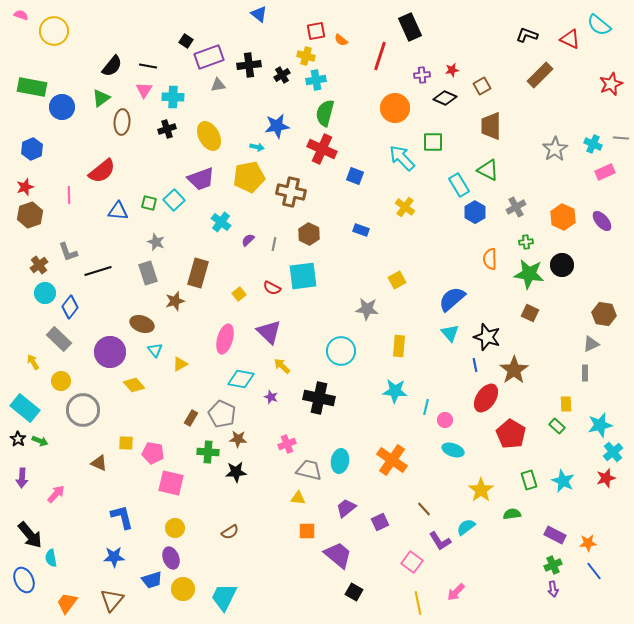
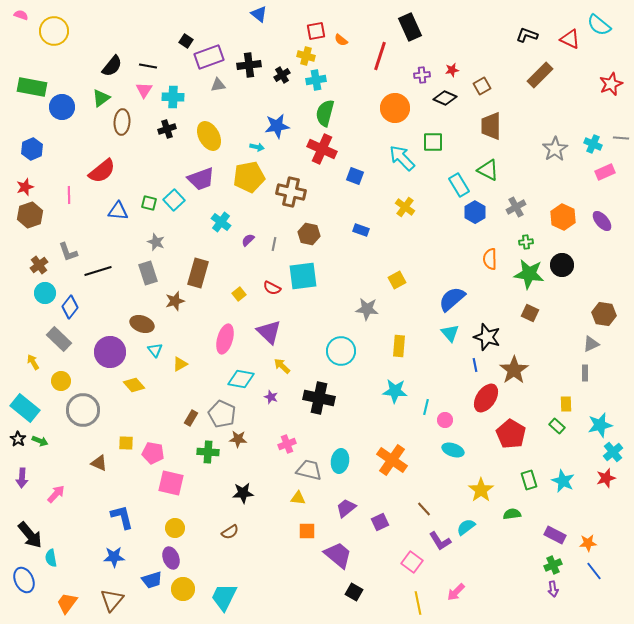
brown hexagon at (309, 234): rotated 15 degrees counterclockwise
black star at (236, 472): moved 7 px right, 21 px down
